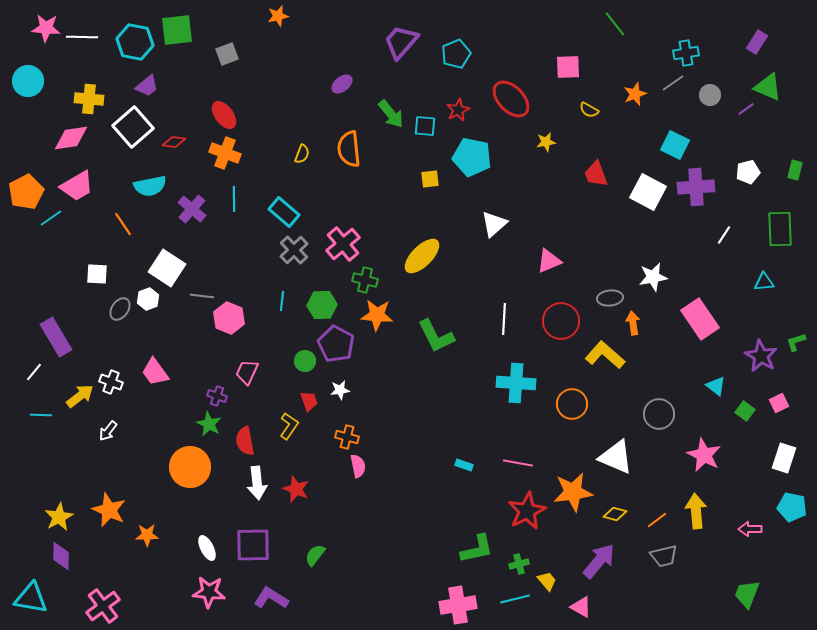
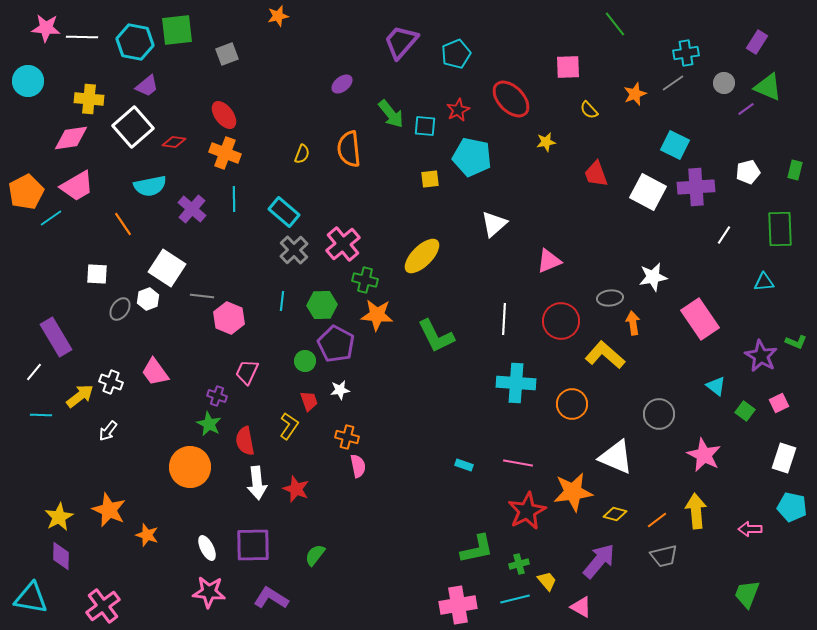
gray circle at (710, 95): moved 14 px right, 12 px up
yellow semicircle at (589, 110): rotated 18 degrees clockwise
green L-shape at (796, 342): rotated 140 degrees counterclockwise
orange star at (147, 535): rotated 20 degrees clockwise
